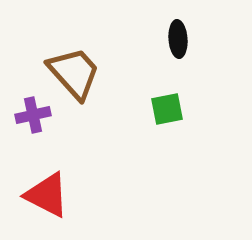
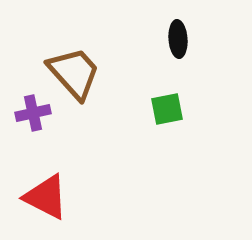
purple cross: moved 2 px up
red triangle: moved 1 px left, 2 px down
